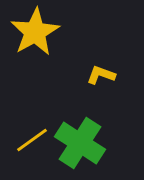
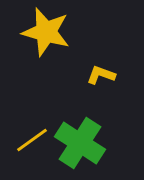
yellow star: moved 11 px right; rotated 27 degrees counterclockwise
